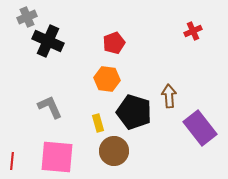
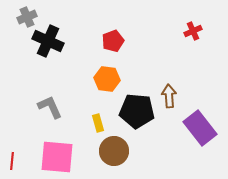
red pentagon: moved 1 px left, 2 px up
black pentagon: moved 3 px right, 1 px up; rotated 12 degrees counterclockwise
